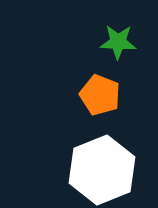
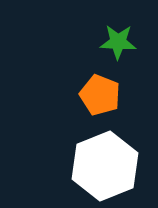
white hexagon: moved 3 px right, 4 px up
